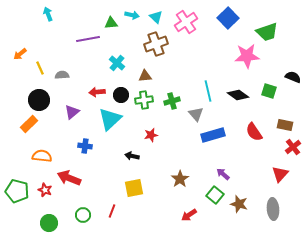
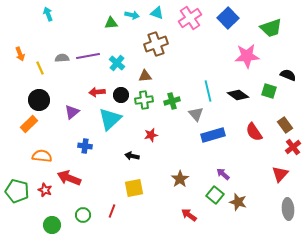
cyan triangle at (156, 17): moved 1 px right, 4 px up; rotated 24 degrees counterclockwise
pink cross at (186, 22): moved 4 px right, 4 px up
green trapezoid at (267, 32): moved 4 px right, 4 px up
purple line at (88, 39): moved 17 px down
orange arrow at (20, 54): rotated 72 degrees counterclockwise
gray semicircle at (62, 75): moved 17 px up
black semicircle at (293, 77): moved 5 px left, 2 px up
brown rectangle at (285, 125): rotated 42 degrees clockwise
brown star at (239, 204): moved 1 px left, 2 px up
gray ellipse at (273, 209): moved 15 px right
red arrow at (189, 215): rotated 70 degrees clockwise
green circle at (49, 223): moved 3 px right, 2 px down
